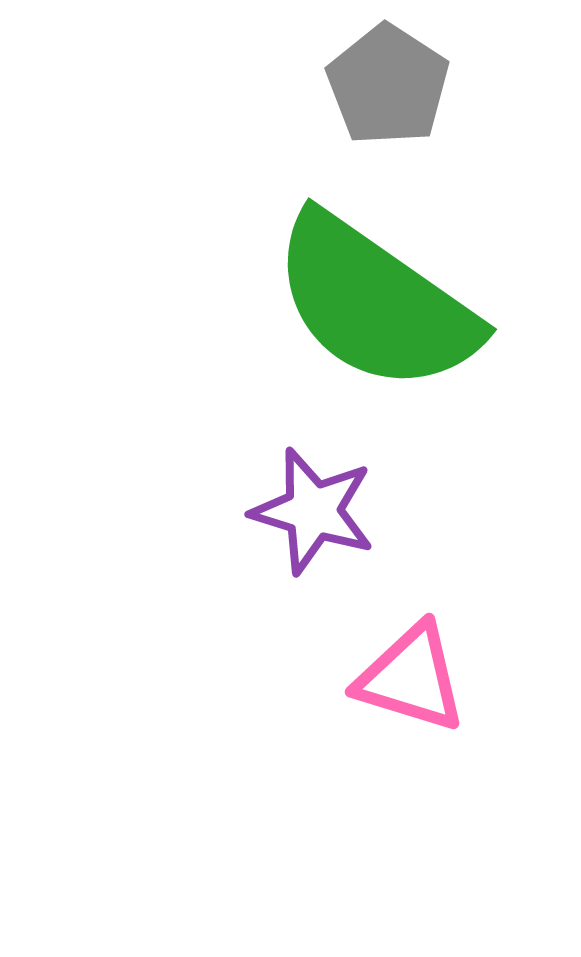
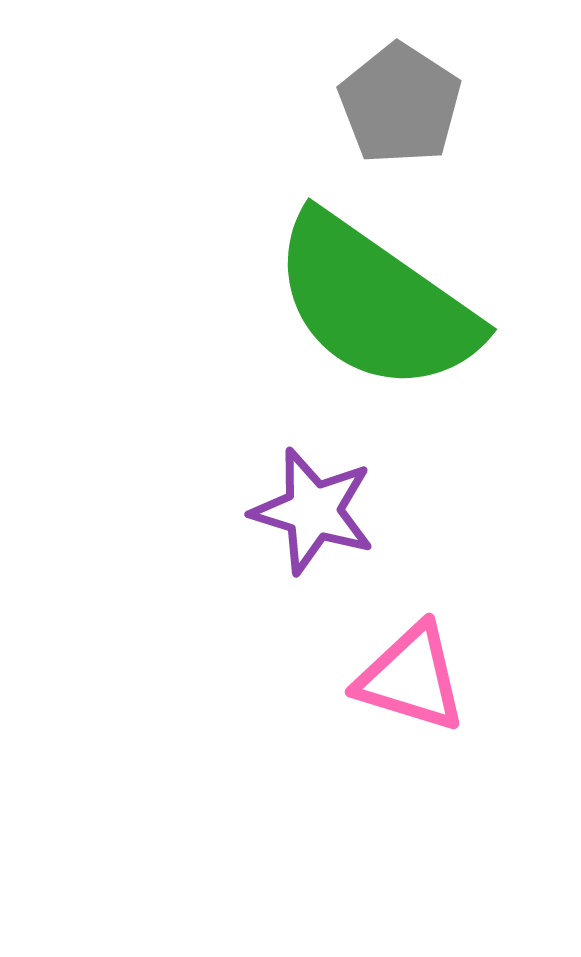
gray pentagon: moved 12 px right, 19 px down
